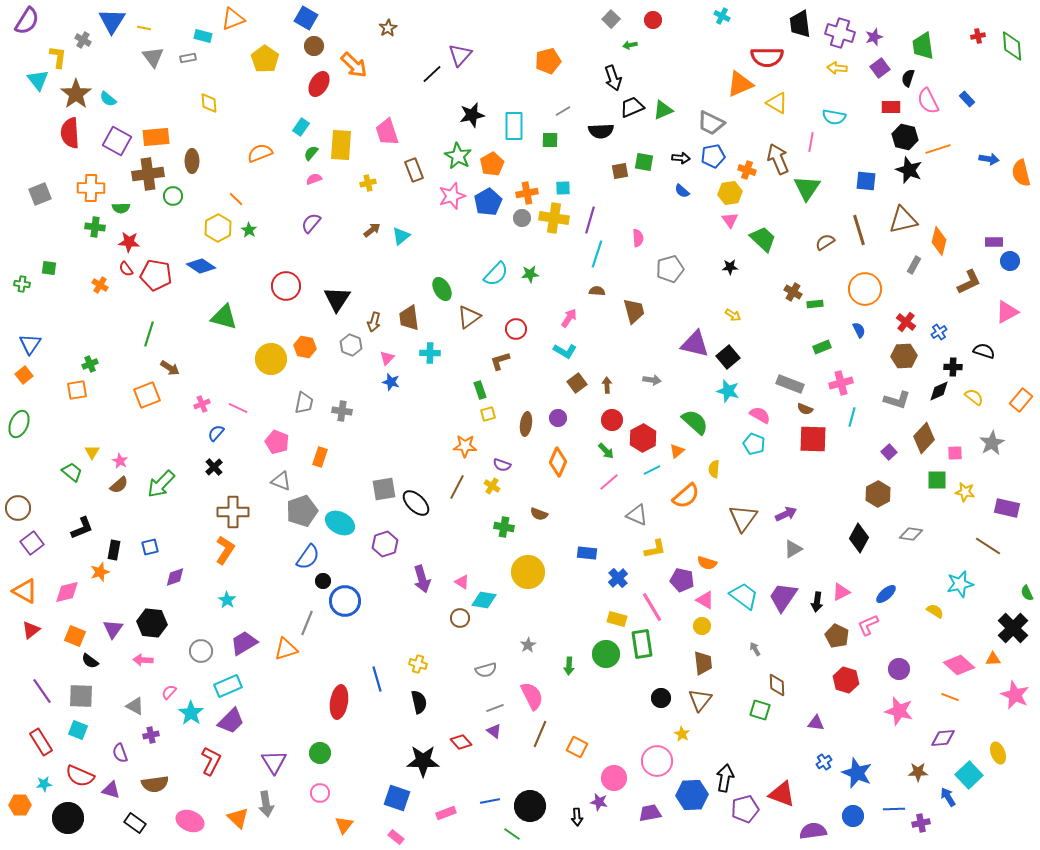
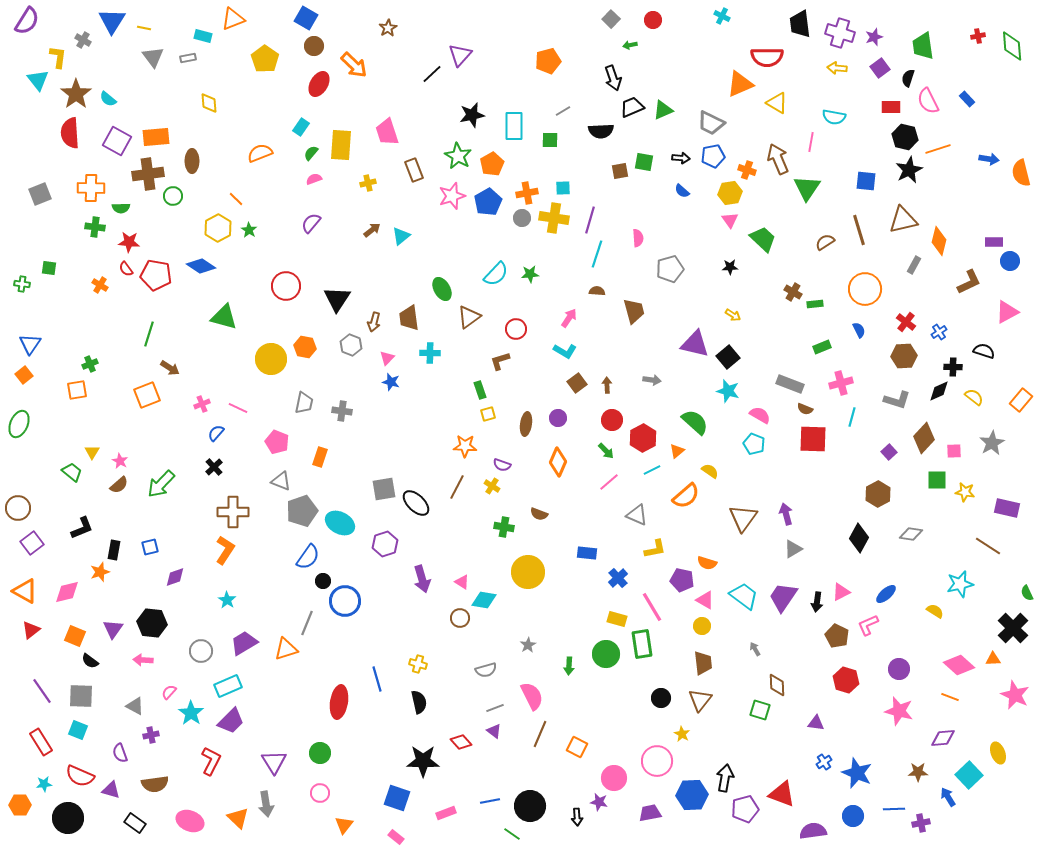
black star at (909, 170): rotated 24 degrees clockwise
pink square at (955, 453): moved 1 px left, 2 px up
yellow semicircle at (714, 469): moved 4 px left, 2 px down; rotated 120 degrees clockwise
purple arrow at (786, 514): rotated 80 degrees counterclockwise
